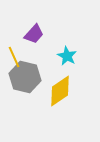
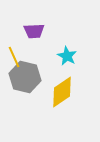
purple trapezoid: moved 3 px up; rotated 45 degrees clockwise
yellow diamond: moved 2 px right, 1 px down
